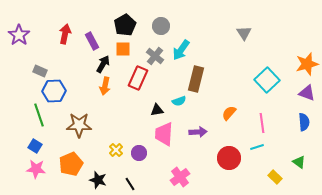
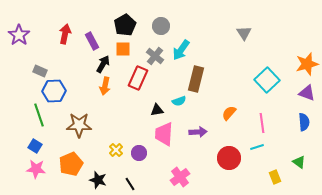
yellow rectangle: rotated 24 degrees clockwise
